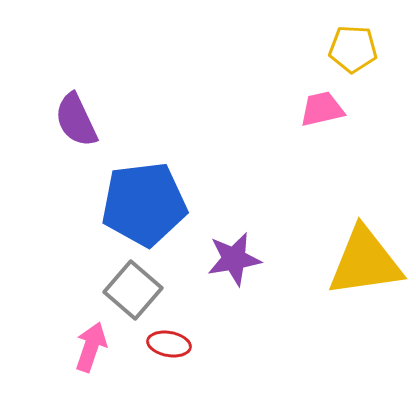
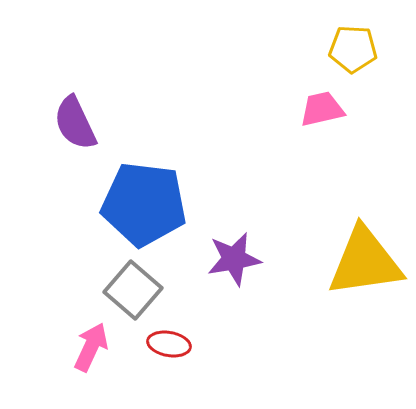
purple semicircle: moved 1 px left, 3 px down
blue pentagon: rotated 14 degrees clockwise
pink arrow: rotated 6 degrees clockwise
